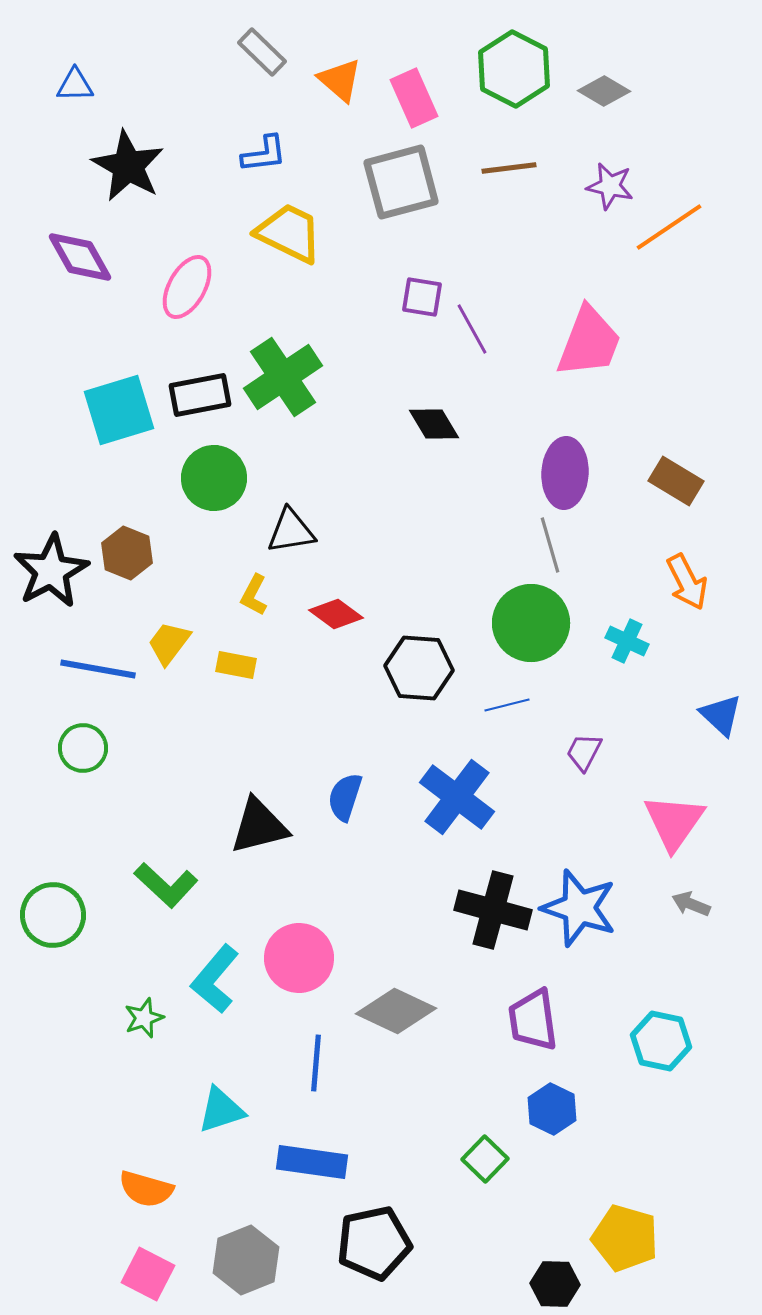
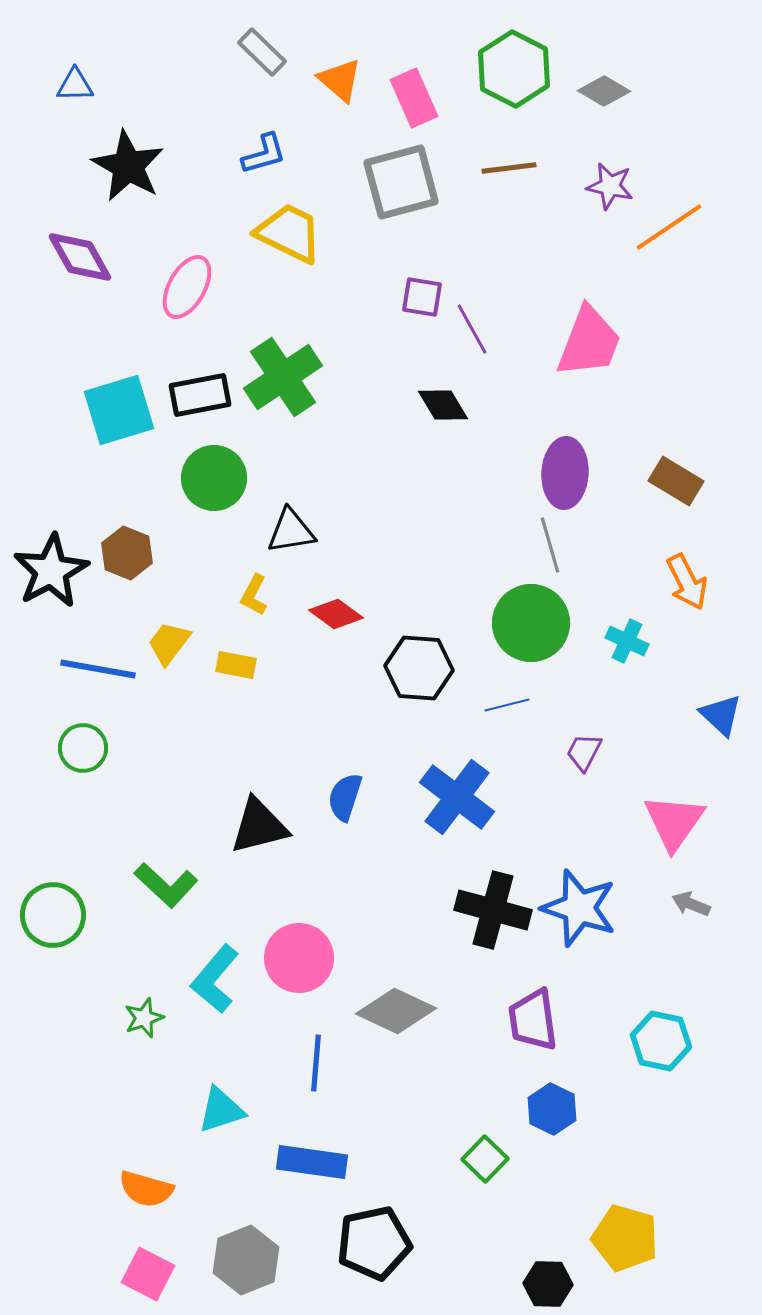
blue L-shape at (264, 154): rotated 9 degrees counterclockwise
black diamond at (434, 424): moved 9 px right, 19 px up
black hexagon at (555, 1284): moved 7 px left
